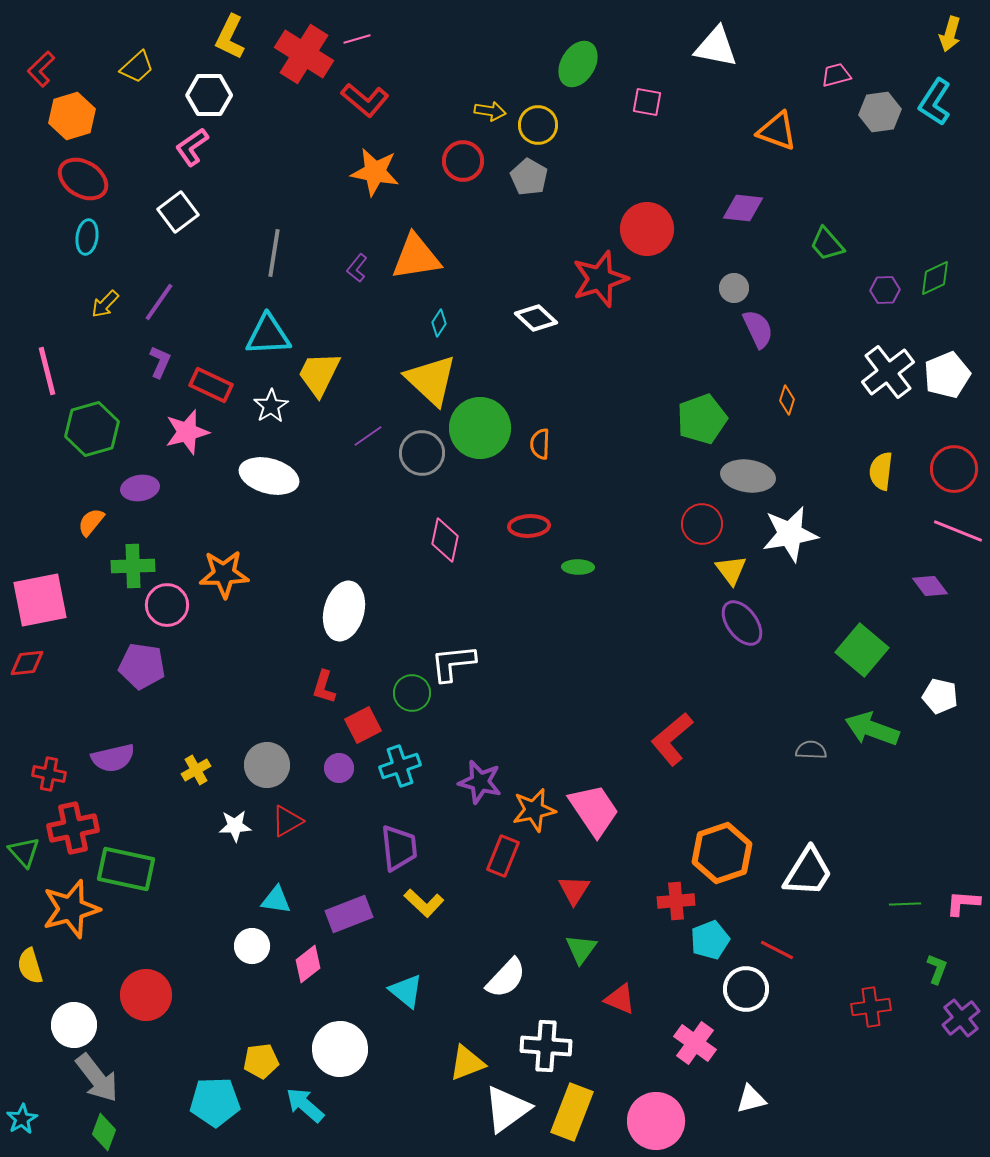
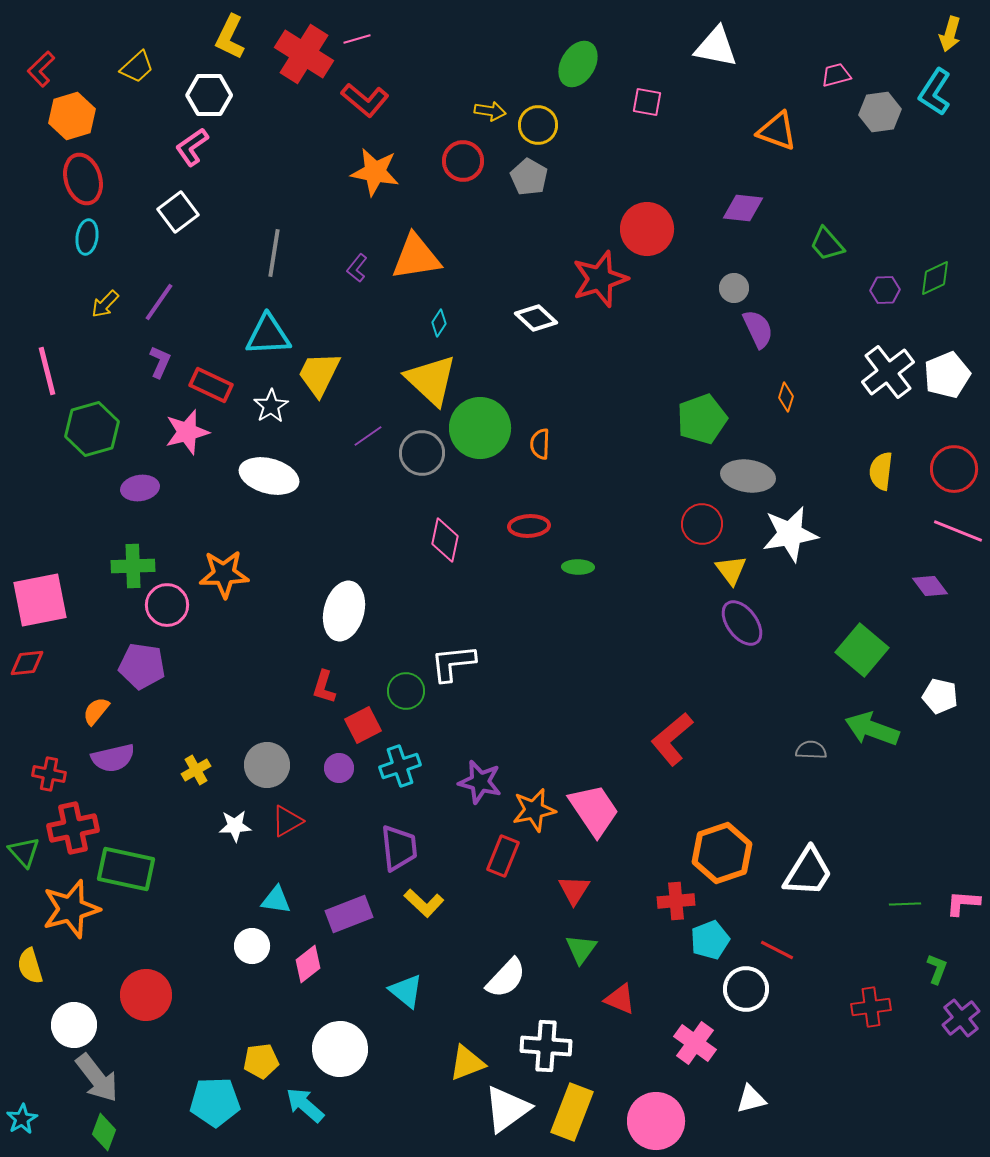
cyan L-shape at (935, 102): moved 10 px up
red ellipse at (83, 179): rotated 42 degrees clockwise
orange diamond at (787, 400): moved 1 px left, 3 px up
orange semicircle at (91, 522): moved 5 px right, 189 px down
green circle at (412, 693): moved 6 px left, 2 px up
